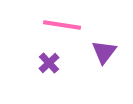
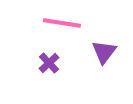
pink line: moved 2 px up
